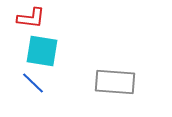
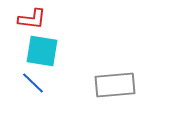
red L-shape: moved 1 px right, 1 px down
gray rectangle: moved 3 px down; rotated 9 degrees counterclockwise
